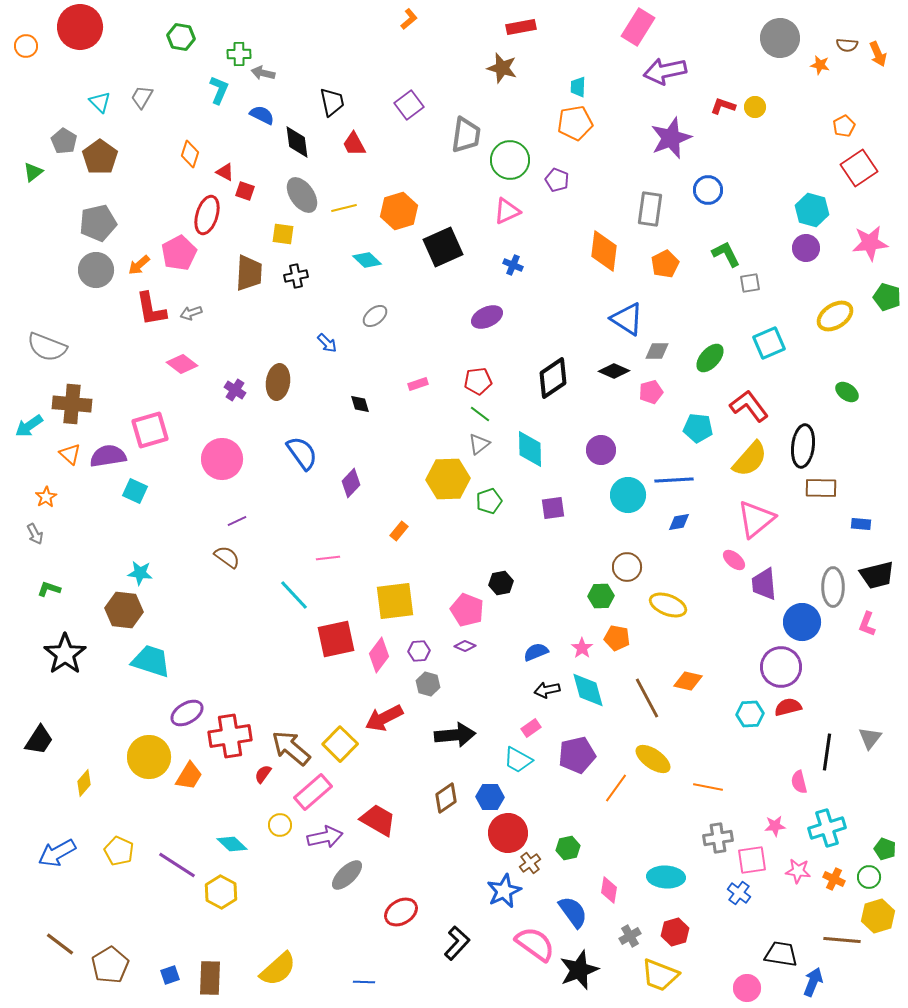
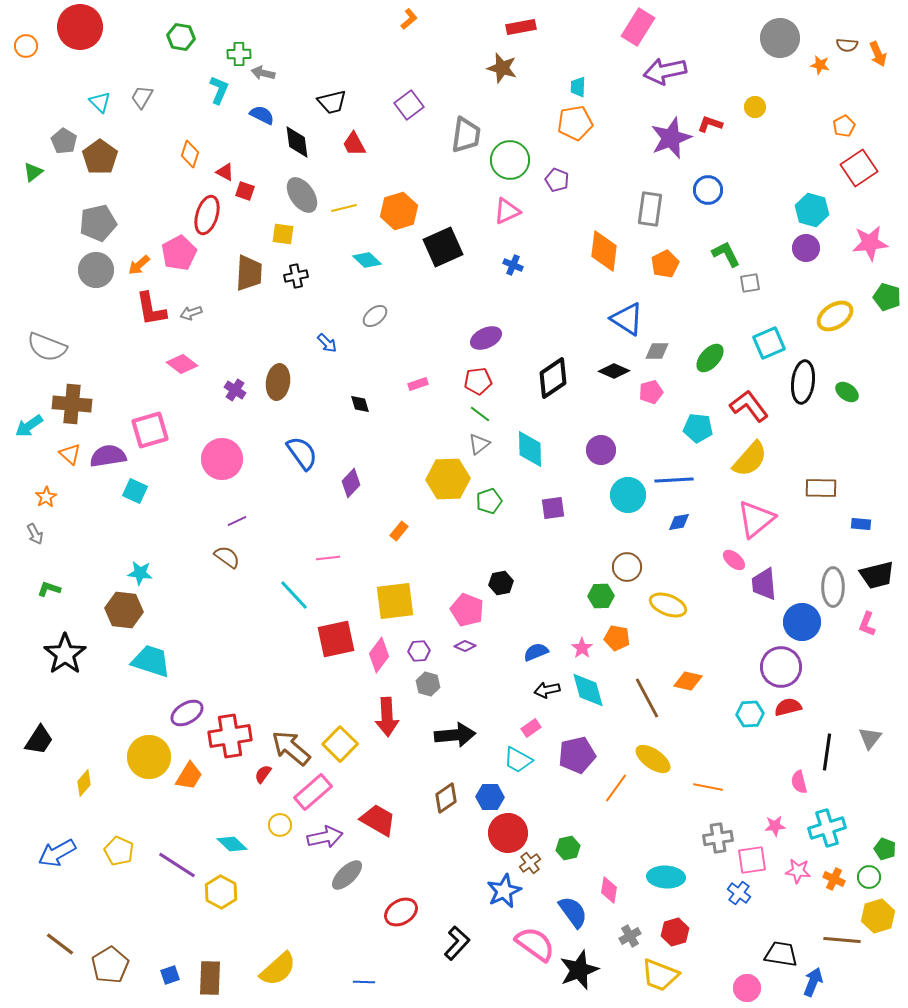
black trapezoid at (332, 102): rotated 88 degrees clockwise
red L-shape at (723, 106): moved 13 px left, 18 px down
purple ellipse at (487, 317): moved 1 px left, 21 px down
black ellipse at (803, 446): moved 64 px up
red arrow at (384, 718): moved 3 px right, 1 px up; rotated 66 degrees counterclockwise
